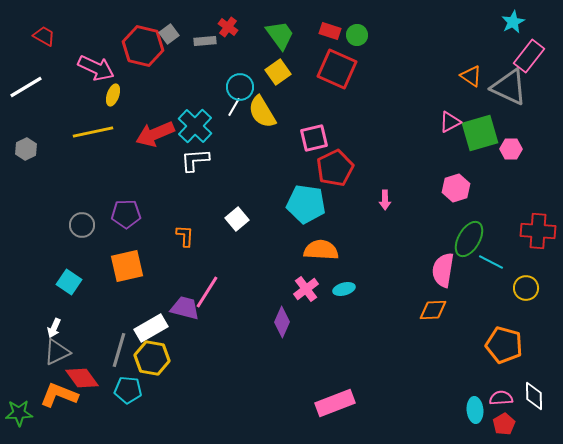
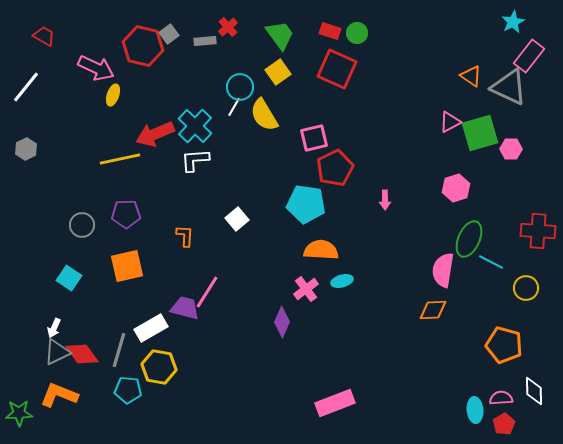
red cross at (228, 27): rotated 12 degrees clockwise
green circle at (357, 35): moved 2 px up
white line at (26, 87): rotated 20 degrees counterclockwise
yellow semicircle at (262, 112): moved 2 px right, 3 px down
yellow line at (93, 132): moved 27 px right, 27 px down
green ellipse at (469, 239): rotated 6 degrees counterclockwise
cyan square at (69, 282): moved 4 px up
cyan ellipse at (344, 289): moved 2 px left, 8 px up
yellow hexagon at (152, 358): moved 7 px right, 9 px down
red diamond at (82, 378): moved 24 px up
white diamond at (534, 396): moved 5 px up
